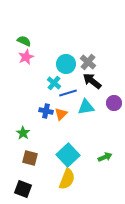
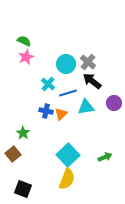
cyan cross: moved 6 px left, 1 px down
brown square: moved 17 px left, 4 px up; rotated 35 degrees clockwise
